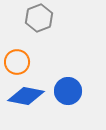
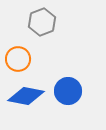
gray hexagon: moved 3 px right, 4 px down
orange circle: moved 1 px right, 3 px up
